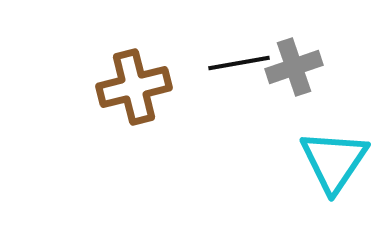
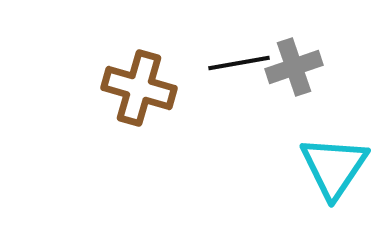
brown cross: moved 5 px right, 1 px down; rotated 30 degrees clockwise
cyan triangle: moved 6 px down
